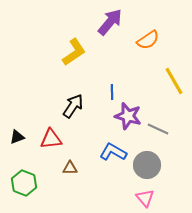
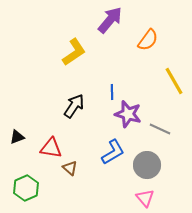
purple arrow: moved 2 px up
orange semicircle: rotated 20 degrees counterclockwise
black arrow: moved 1 px right
purple star: moved 2 px up
gray line: moved 2 px right
red triangle: moved 9 px down; rotated 15 degrees clockwise
blue L-shape: rotated 120 degrees clockwise
brown triangle: rotated 42 degrees clockwise
green hexagon: moved 2 px right, 5 px down; rotated 15 degrees clockwise
